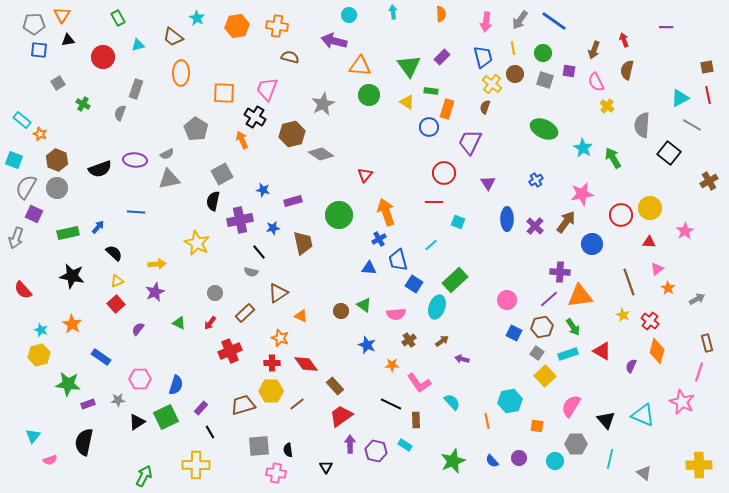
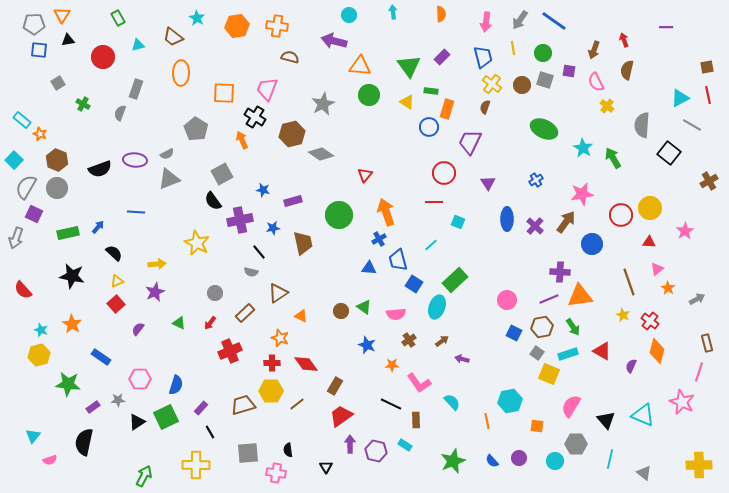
brown circle at (515, 74): moved 7 px right, 11 px down
cyan square at (14, 160): rotated 24 degrees clockwise
gray triangle at (169, 179): rotated 10 degrees counterclockwise
black semicircle at (213, 201): rotated 48 degrees counterclockwise
purple line at (549, 299): rotated 18 degrees clockwise
green triangle at (364, 305): moved 2 px down
yellow square at (545, 376): moved 4 px right, 2 px up; rotated 25 degrees counterclockwise
brown rectangle at (335, 386): rotated 72 degrees clockwise
purple rectangle at (88, 404): moved 5 px right, 3 px down; rotated 16 degrees counterclockwise
gray square at (259, 446): moved 11 px left, 7 px down
